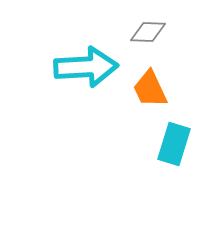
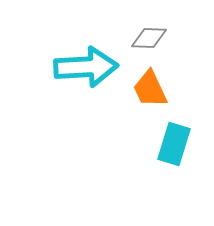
gray diamond: moved 1 px right, 6 px down
